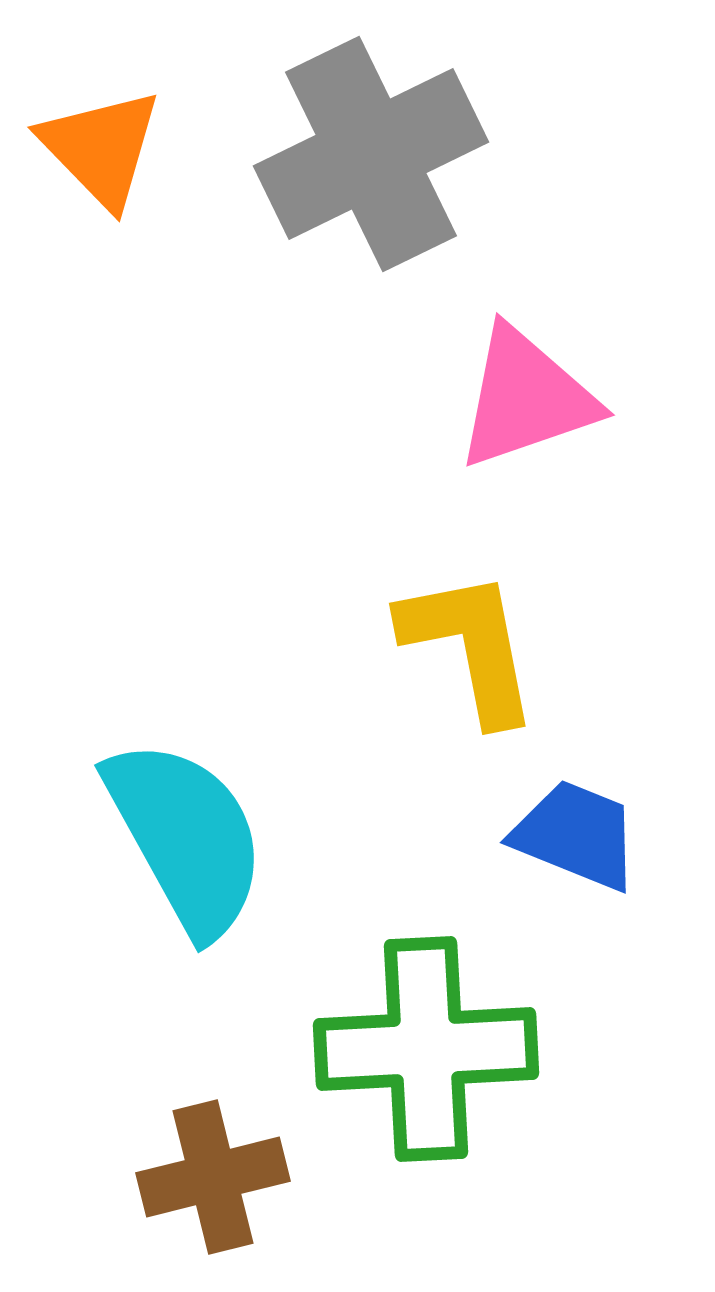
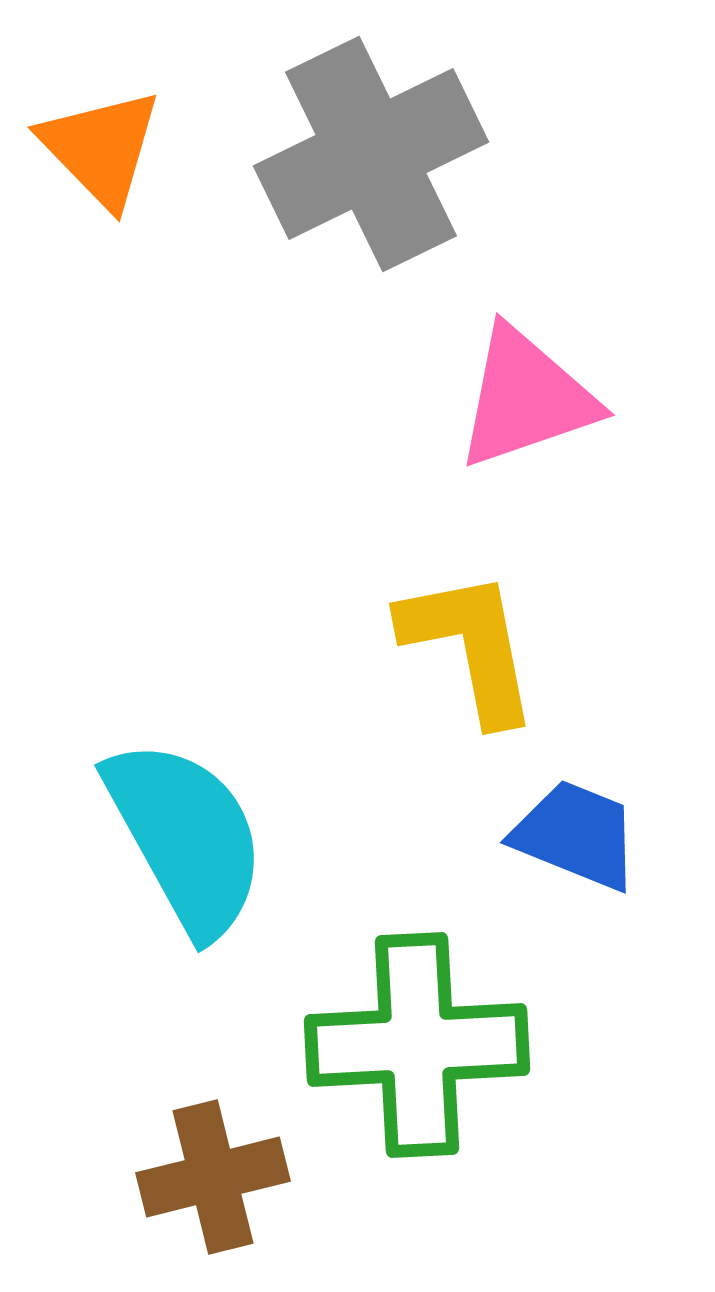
green cross: moved 9 px left, 4 px up
